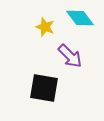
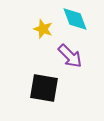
cyan diamond: moved 5 px left, 1 px down; rotated 16 degrees clockwise
yellow star: moved 2 px left, 2 px down
